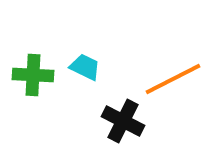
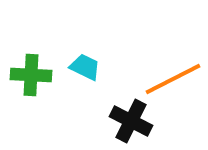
green cross: moved 2 px left
black cross: moved 8 px right
